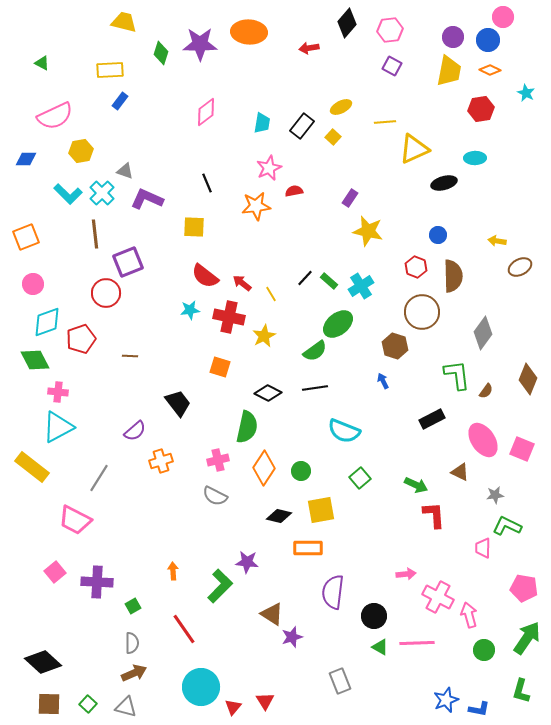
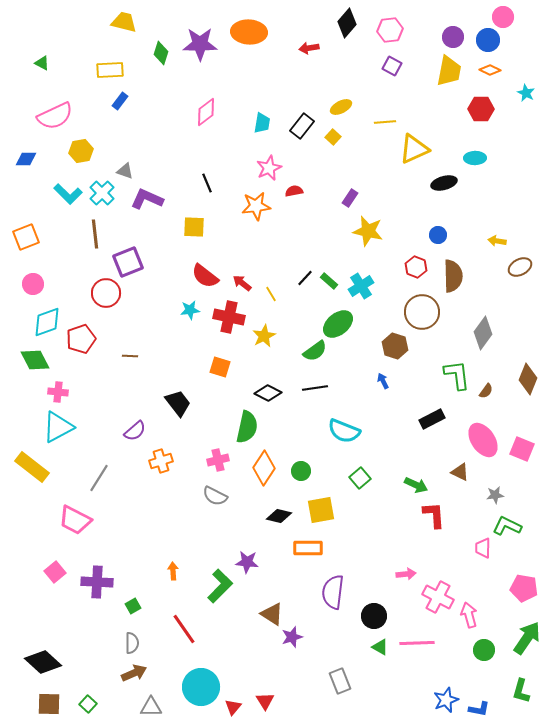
red hexagon at (481, 109): rotated 10 degrees clockwise
gray triangle at (126, 707): moved 25 px right; rotated 15 degrees counterclockwise
